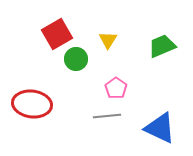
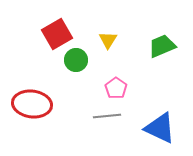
green circle: moved 1 px down
